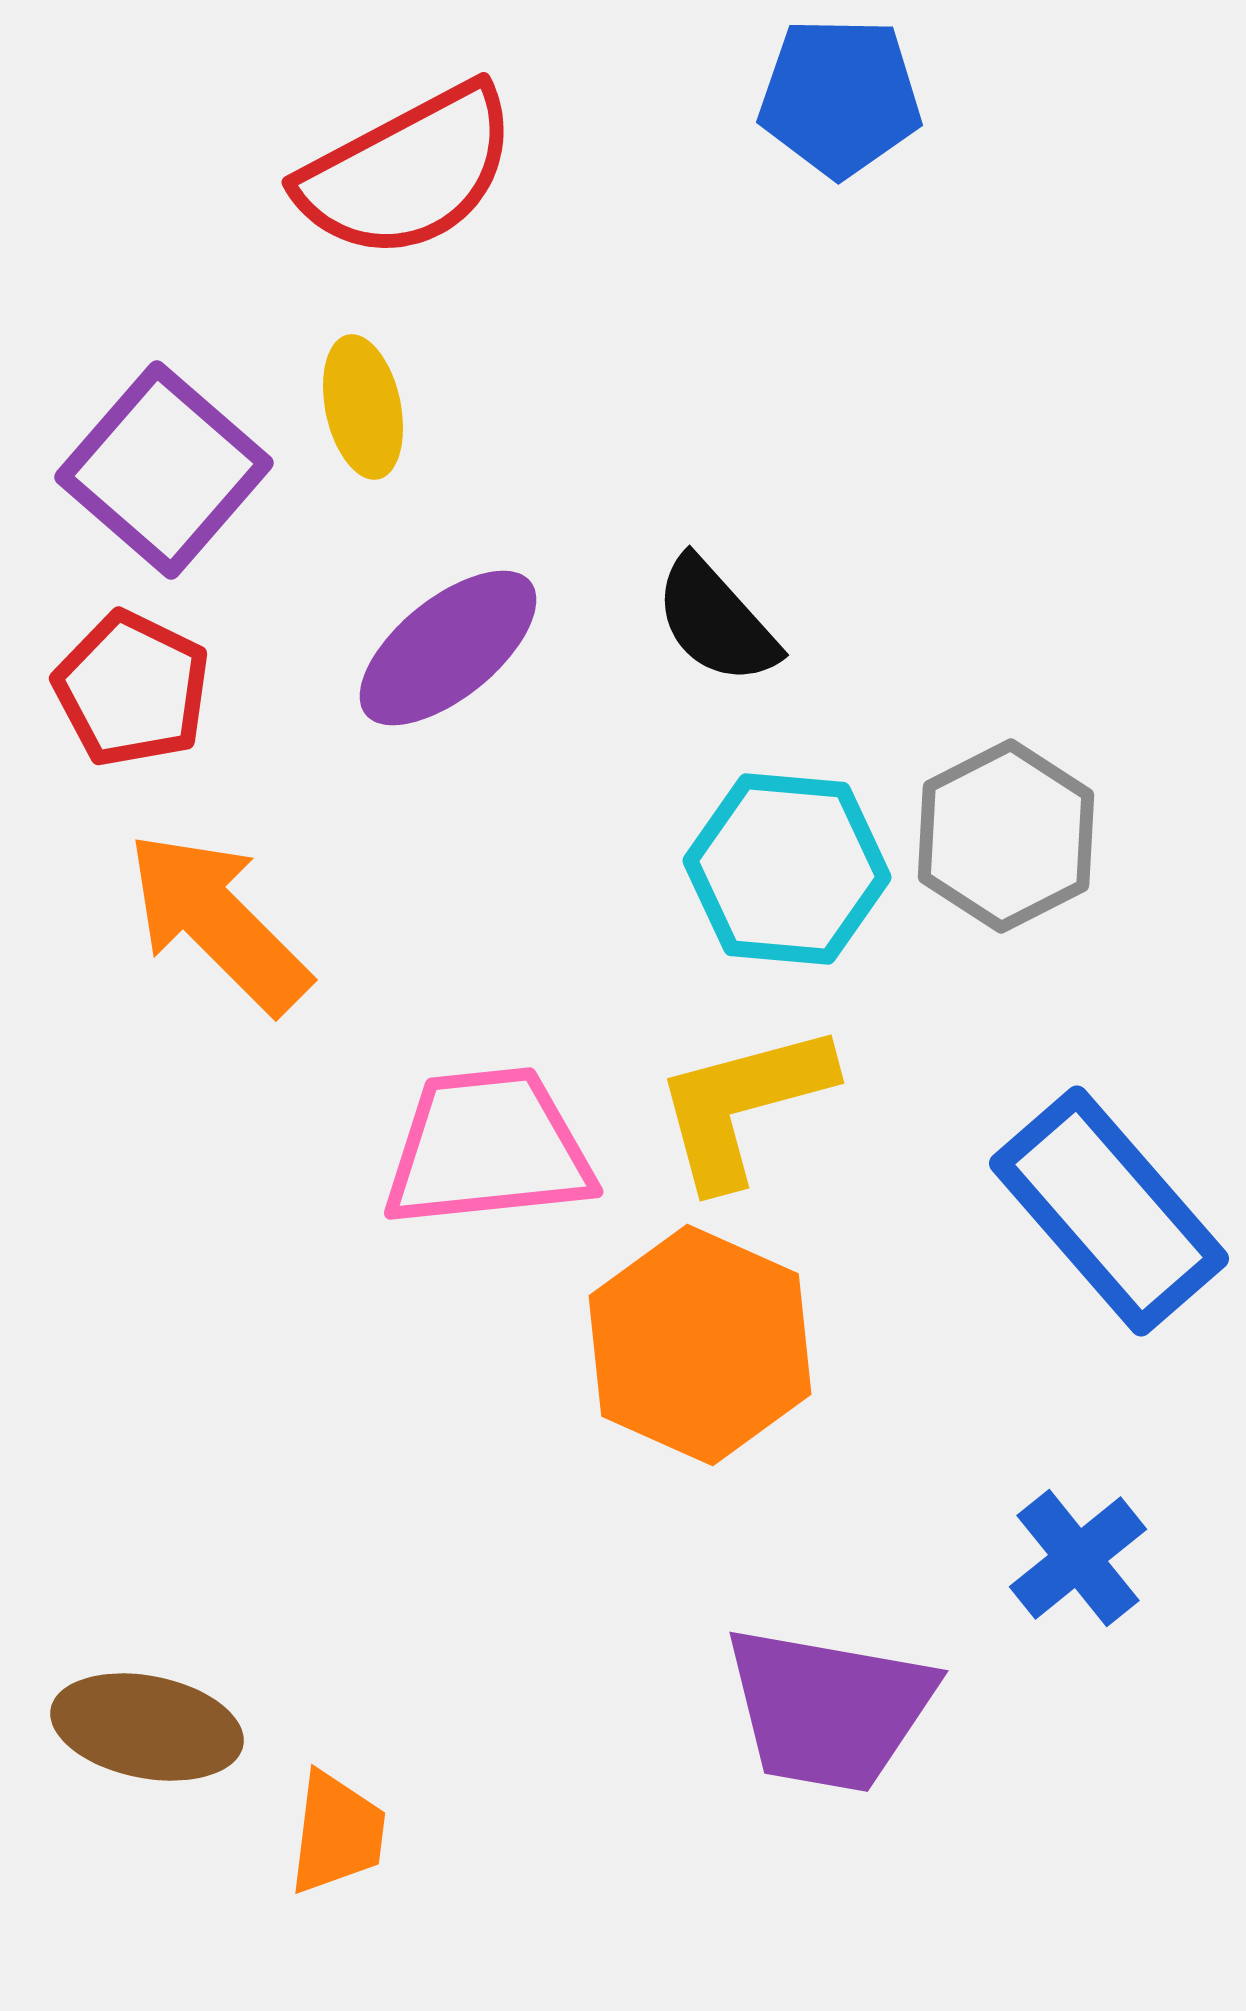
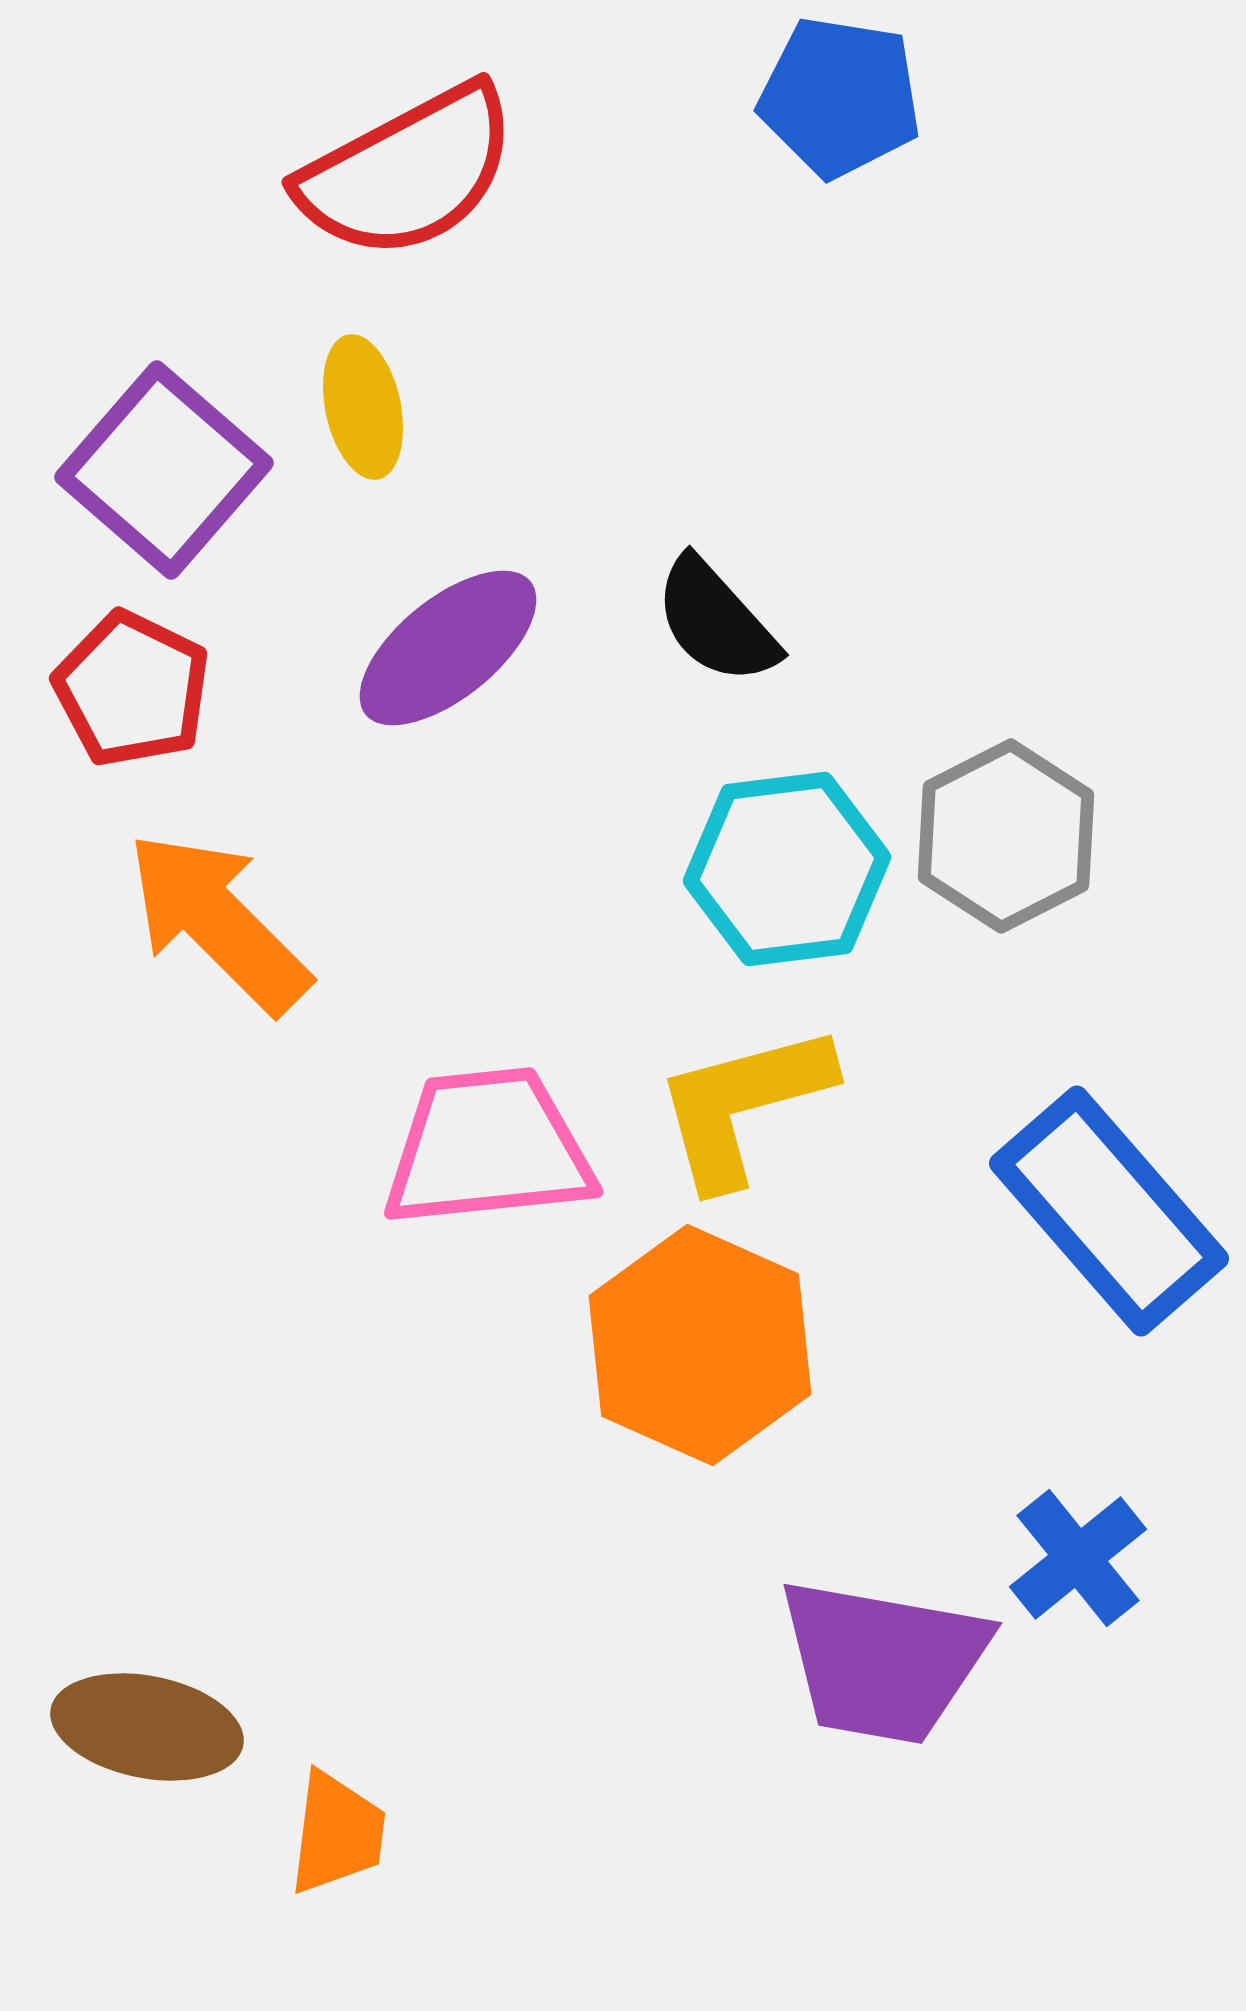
blue pentagon: rotated 8 degrees clockwise
cyan hexagon: rotated 12 degrees counterclockwise
purple trapezoid: moved 54 px right, 48 px up
